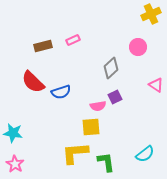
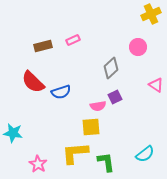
pink star: moved 23 px right
